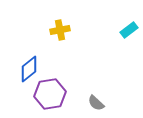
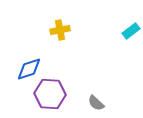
cyan rectangle: moved 2 px right, 1 px down
blue diamond: rotated 20 degrees clockwise
purple hexagon: rotated 12 degrees clockwise
